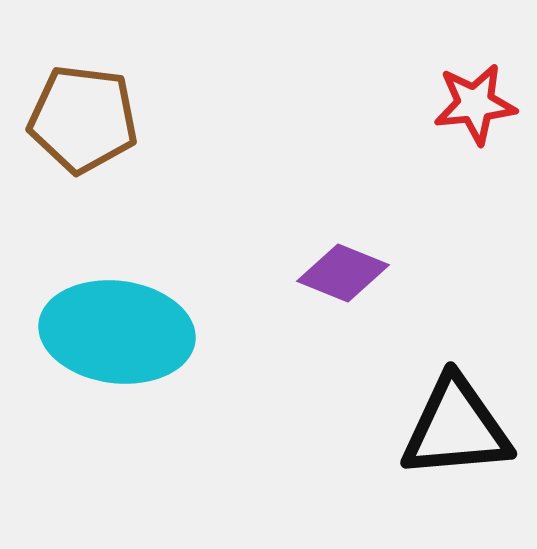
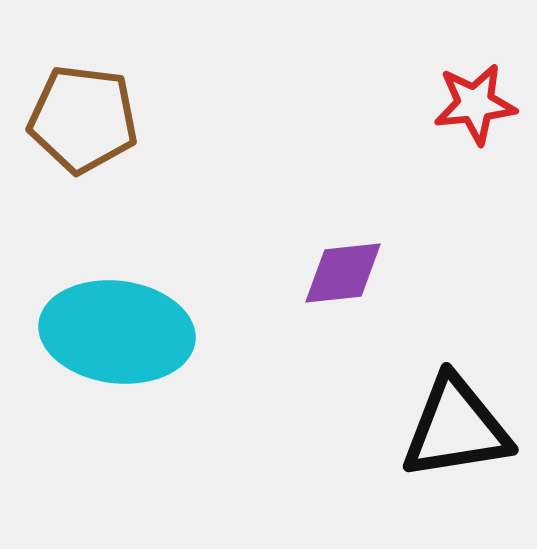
purple diamond: rotated 28 degrees counterclockwise
black triangle: rotated 4 degrees counterclockwise
